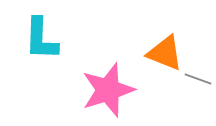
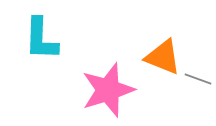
orange triangle: moved 2 px left, 4 px down
